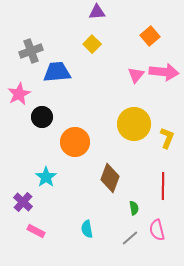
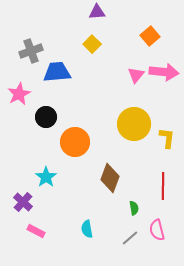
black circle: moved 4 px right
yellow L-shape: rotated 15 degrees counterclockwise
